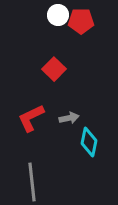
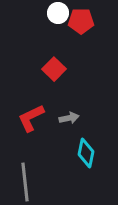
white circle: moved 2 px up
cyan diamond: moved 3 px left, 11 px down
gray line: moved 7 px left
